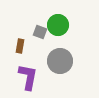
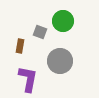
green circle: moved 5 px right, 4 px up
purple L-shape: moved 2 px down
